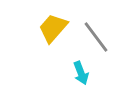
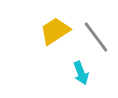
yellow trapezoid: moved 2 px right, 3 px down; rotated 16 degrees clockwise
